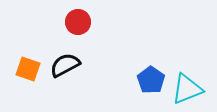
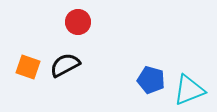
orange square: moved 2 px up
blue pentagon: rotated 20 degrees counterclockwise
cyan triangle: moved 2 px right, 1 px down
